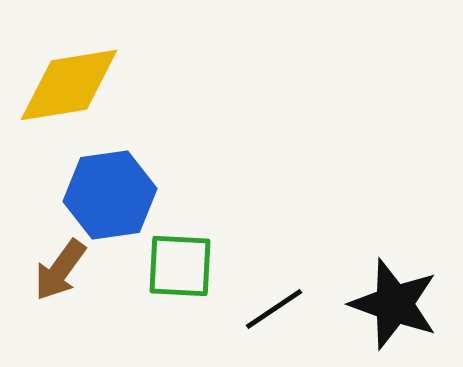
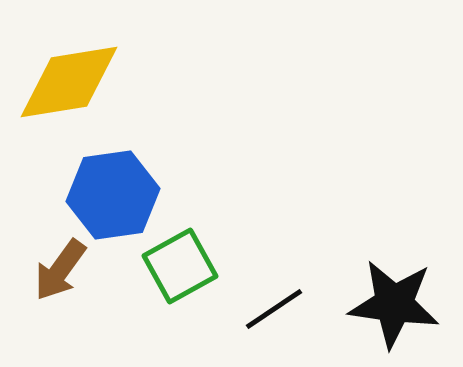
yellow diamond: moved 3 px up
blue hexagon: moved 3 px right
green square: rotated 32 degrees counterclockwise
black star: rotated 12 degrees counterclockwise
